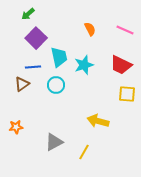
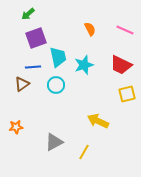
purple square: rotated 25 degrees clockwise
cyan trapezoid: moved 1 px left
yellow square: rotated 18 degrees counterclockwise
yellow arrow: rotated 10 degrees clockwise
